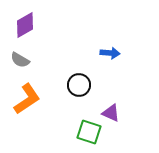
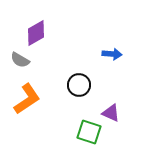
purple diamond: moved 11 px right, 8 px down
blue arrow: moved 2 px right, 1 px down
